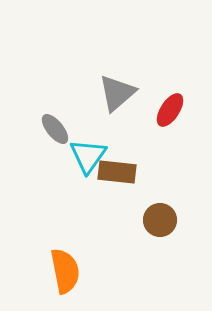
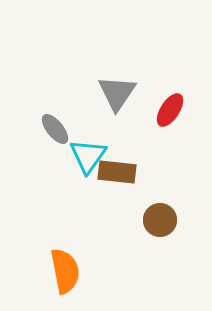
gray triangle: rotated 15 degrees counterclockwise
